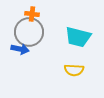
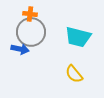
orange cross: moved 2 px left
gray circle: moved 2 px right
yellow semicircle: moved 4 px down; rotated 48 degrees clockwise
